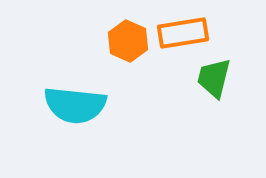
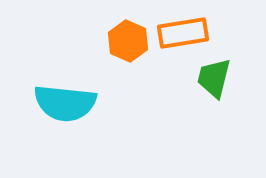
cyan semicircle: moved 10 px left, 2 px up
